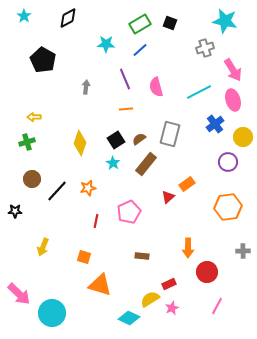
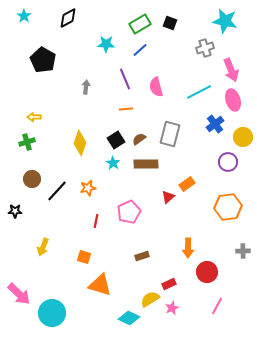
pink arrow at (233, 70): moved 2 px left; rotated 10 degrees clockwise
brown rectangle at (146, 164): rotated 50 degrees clockwise
brown rectangle at (142, 256): rotated 24 degrees counterclockwise
